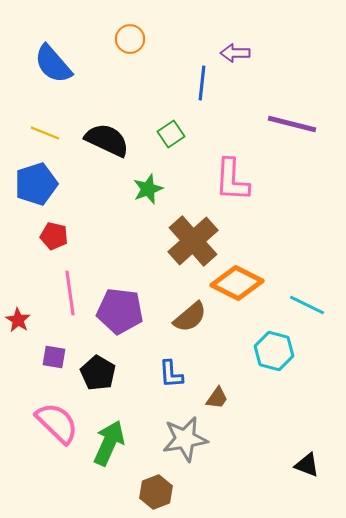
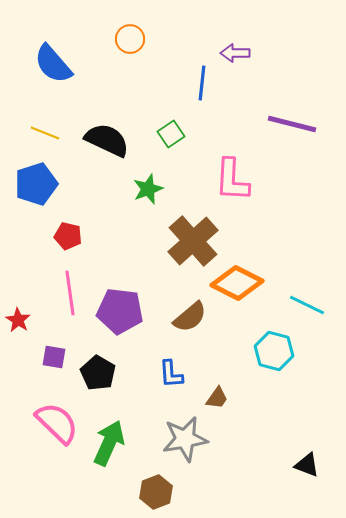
red pentagon: moved 14 px right
